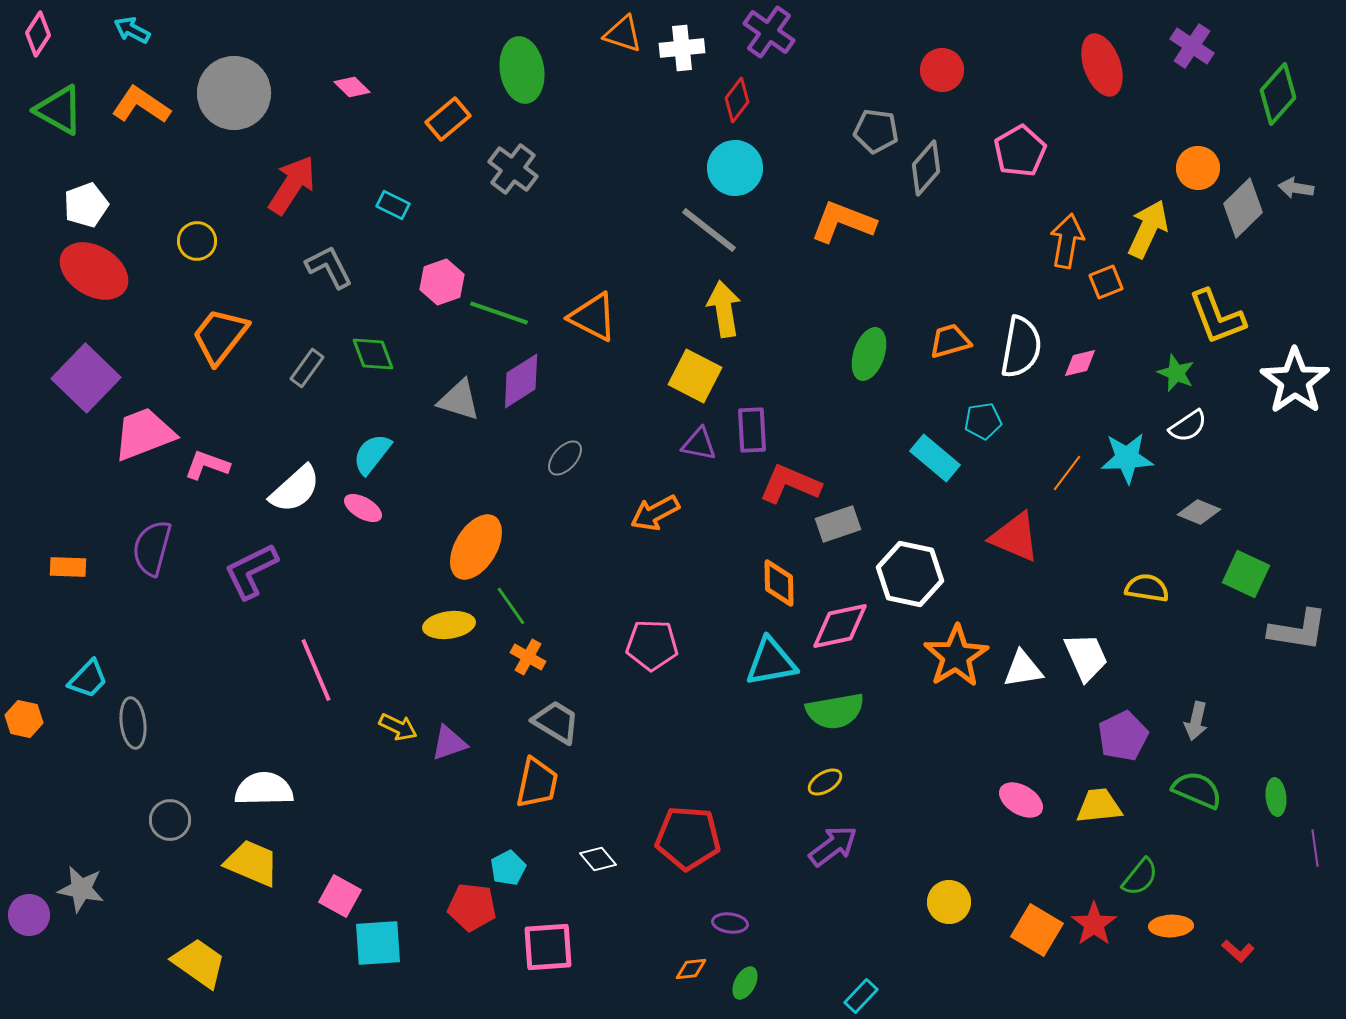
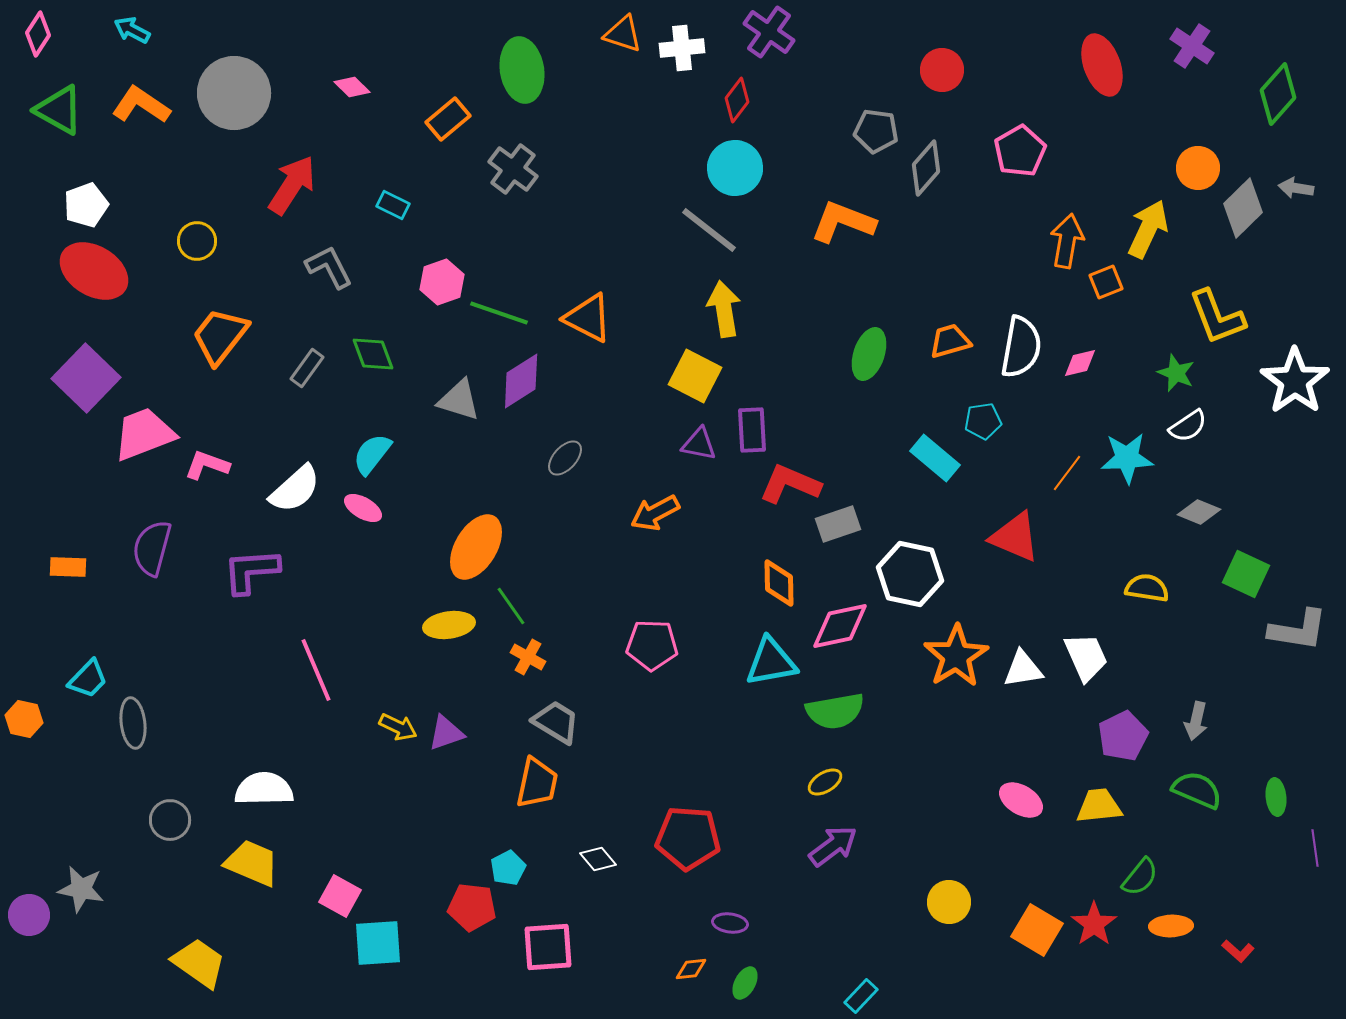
orange triangle at (593, 317): moved 5 px left, 1 px down
purple L-shape at (251, 571): rotated 22 degrees clockwise
purple triangle at (449, 743): moved 3 px left, 10 px up
